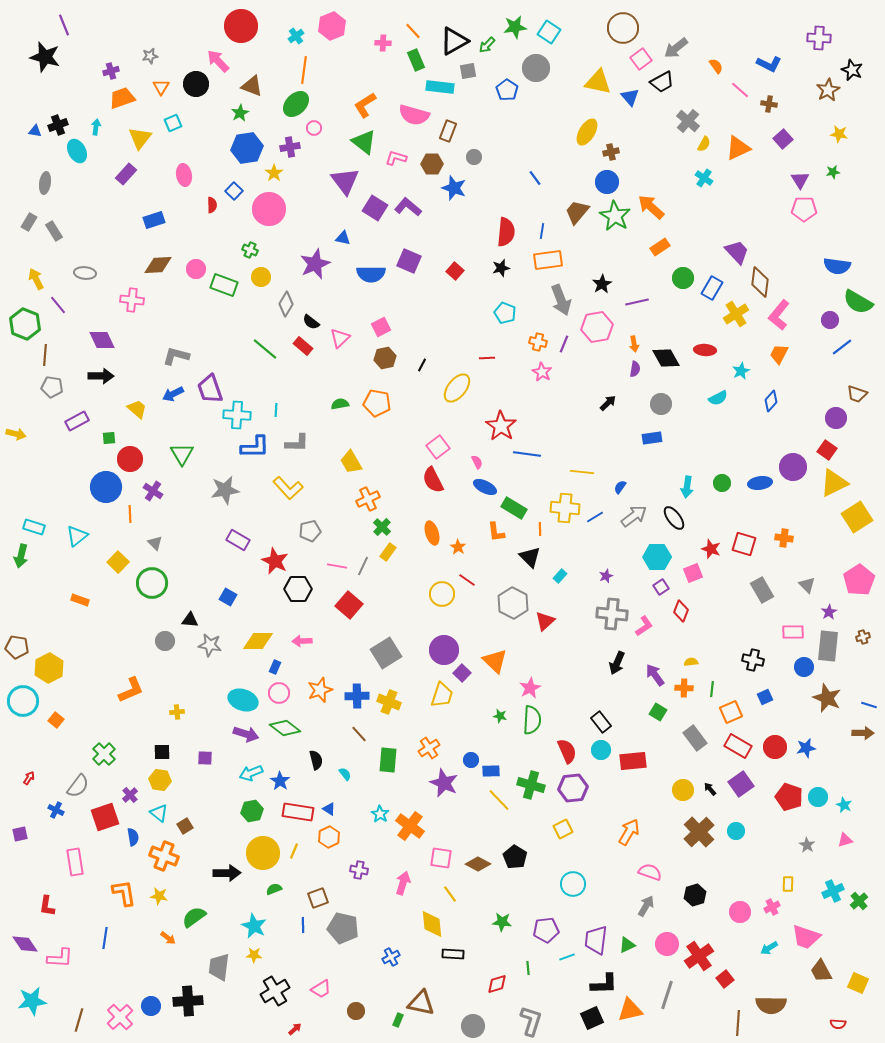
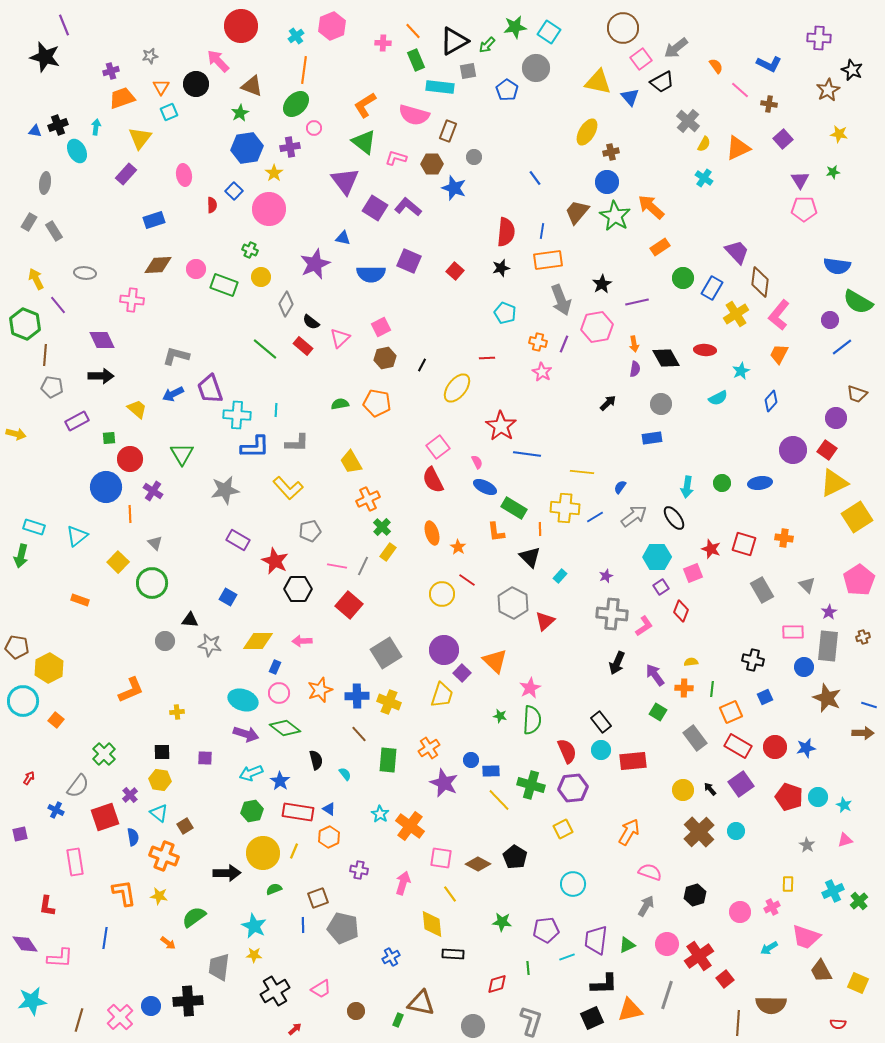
cyan square at (173, 123): moved 4 px left, 11 px up
purple circle at (793, 467): moved 17 px up
orange arrow at (168, 938): moved 5 px down
